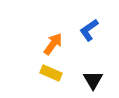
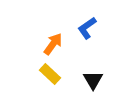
blue L-shape: moved 2 px left, 2 px up
yellow rectangle: moved 1 px left, 1 px down; rotated 20 degrees clockwise
